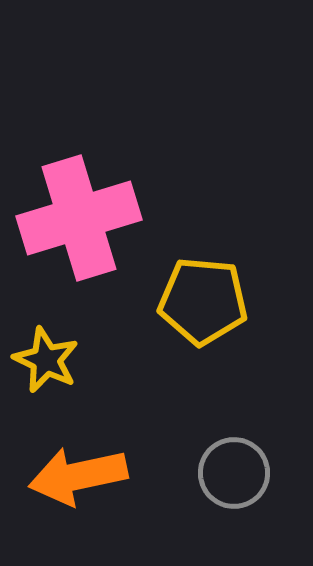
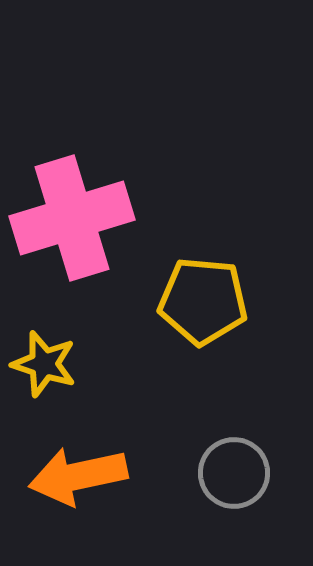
pink cross: moved 7 px left
yellow star: moved 2 px left, 4 px down; rotated 8 degrees counterclockwise
